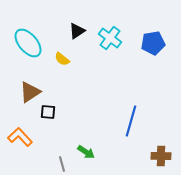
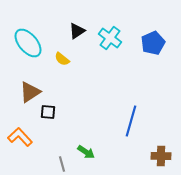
blue pentagon: rotated 15 degrees counterclockwise
